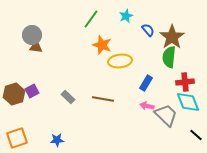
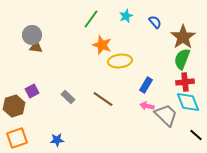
blue semicircle: moved 7 px right, 8 px up
brown star: moved 11 px right
green semicircle: moved 13 px right, 2 px down; rotated 15 degrees clockwise
blue rectangle: moved 2 px down
brown hexagon: moved 12 px down
brown line: rotated 25 degrees clockwise
